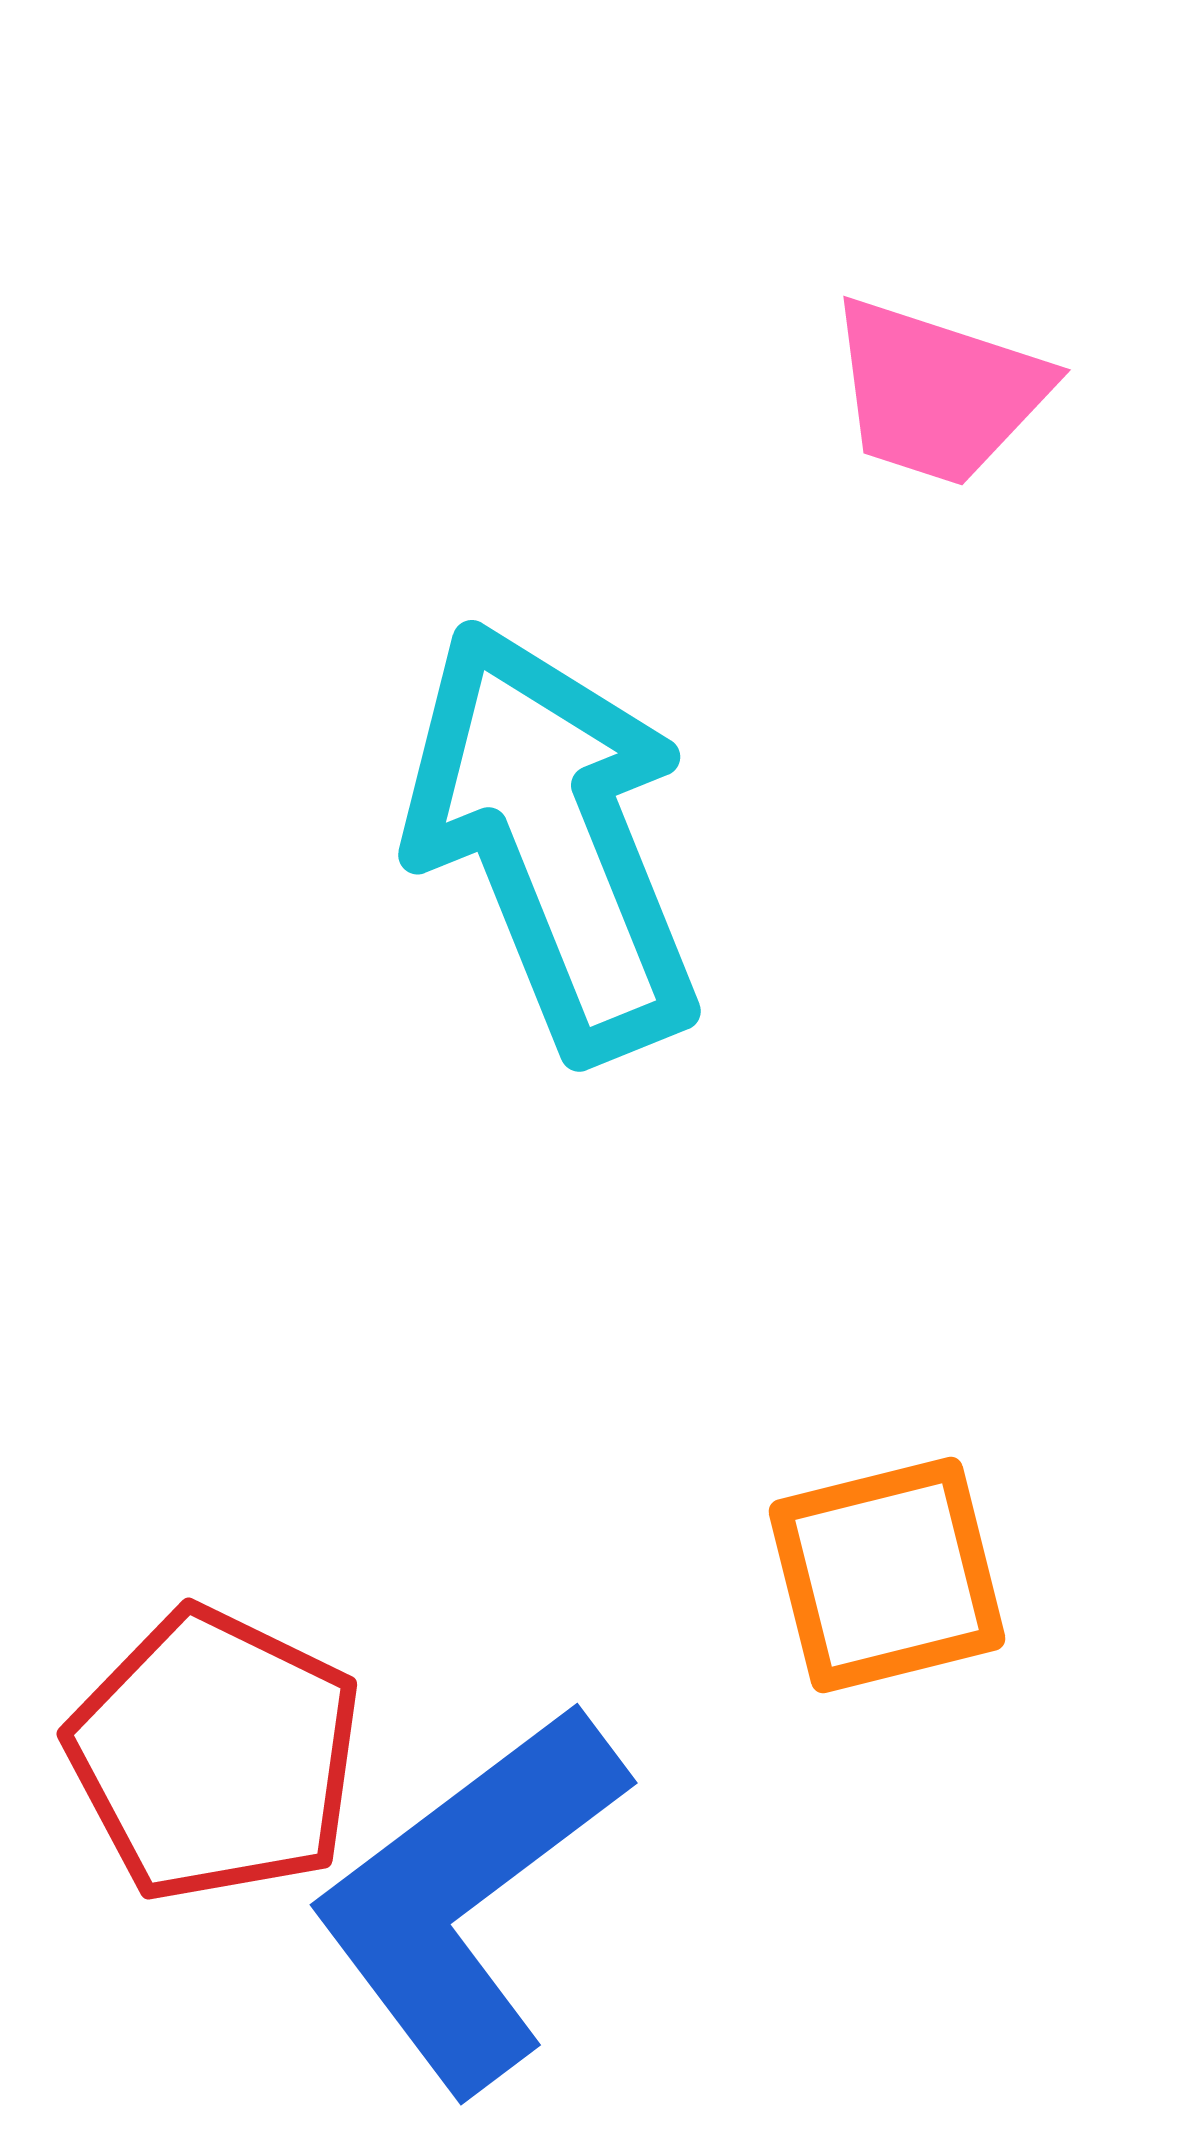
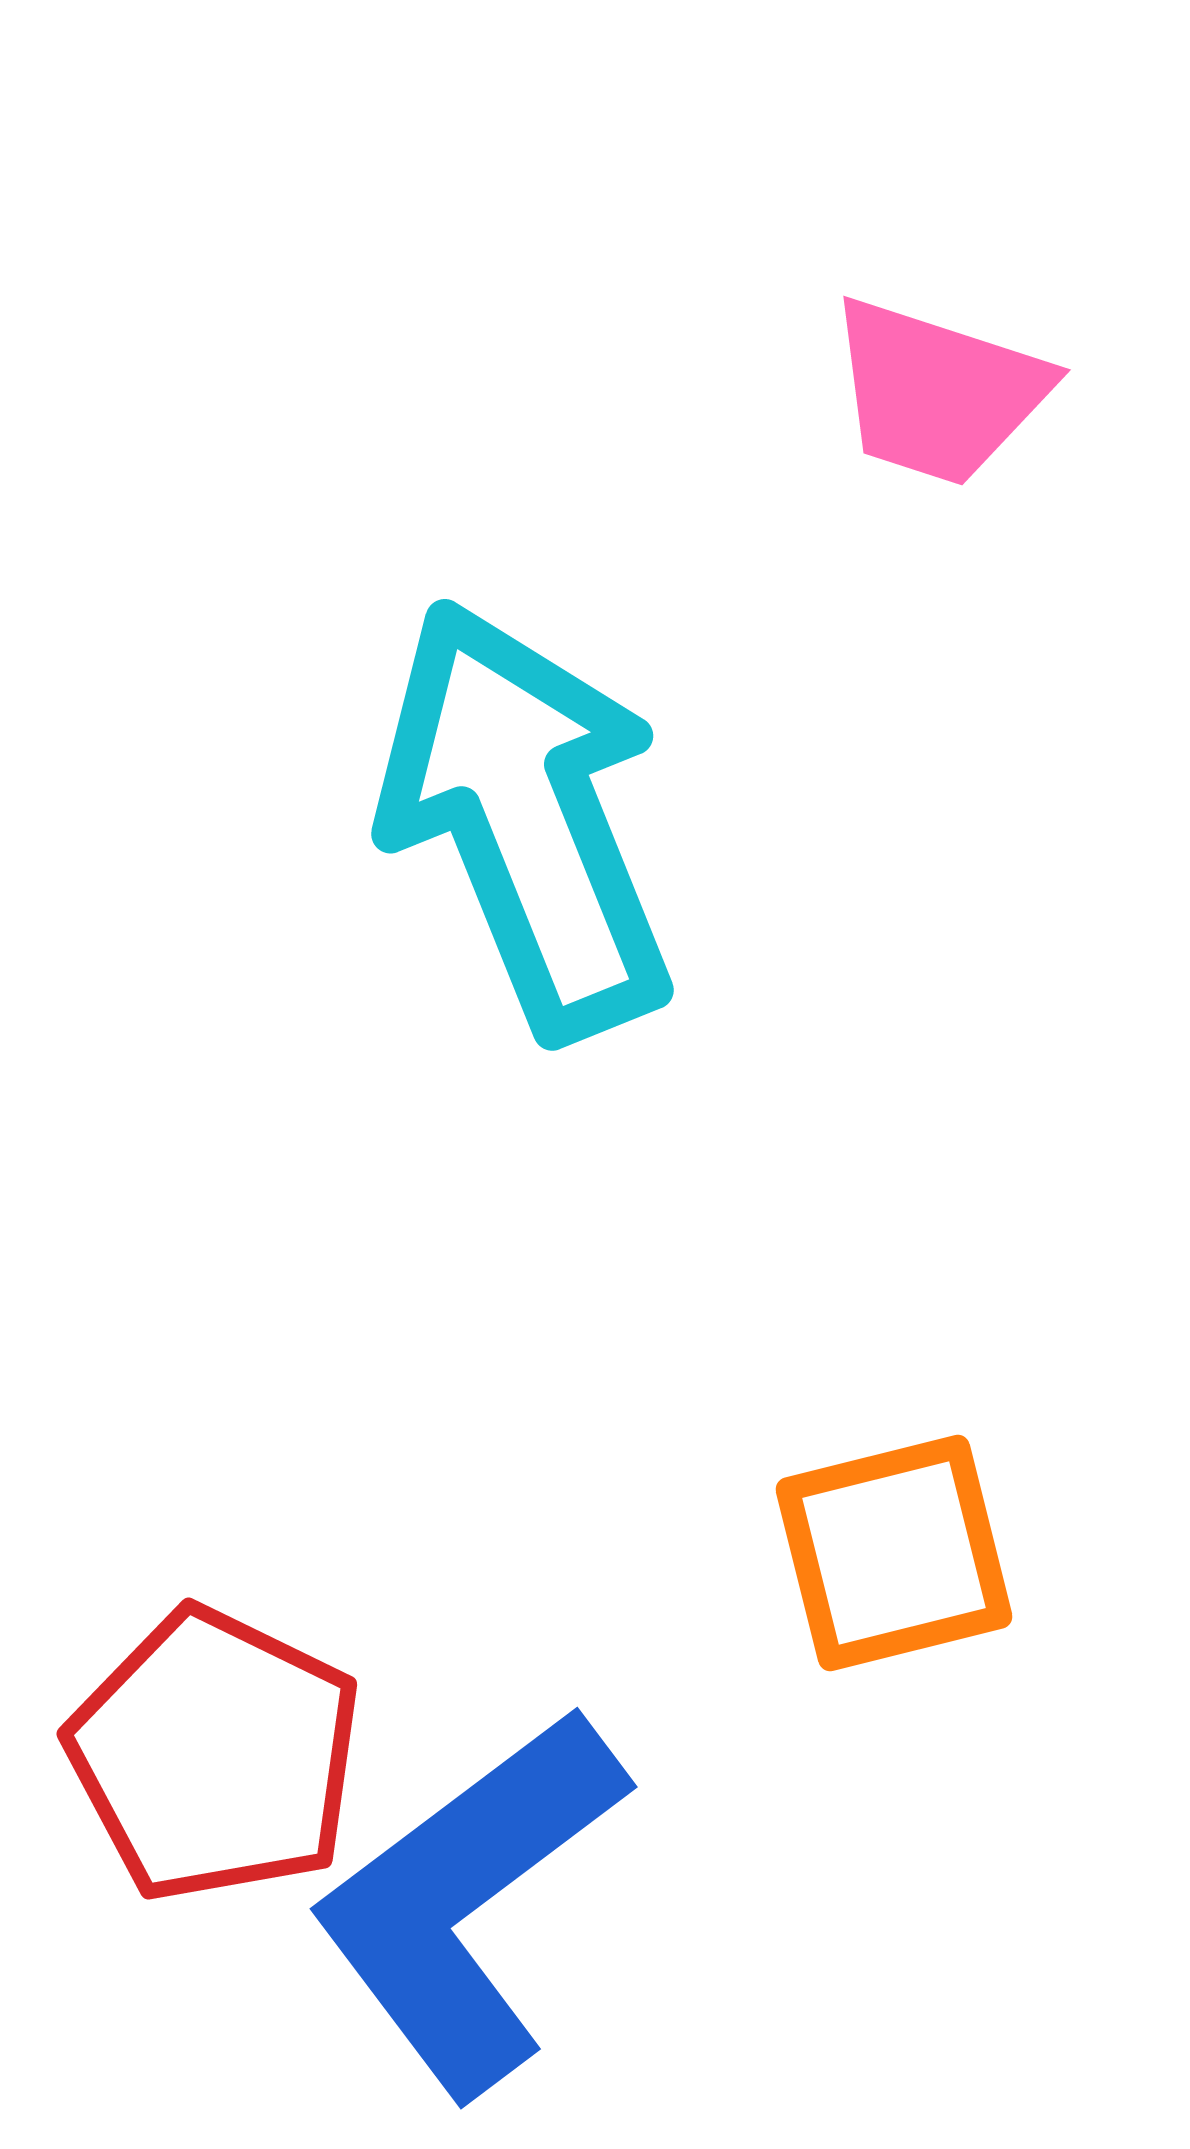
cyan arrow: moved 27 px left, 21 px up
orange square: moved 7 px right, 22 px up
blue L-shape: moved 4 px down
